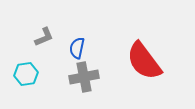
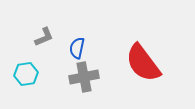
red semicircle: moved 1 px left, 2 px down
